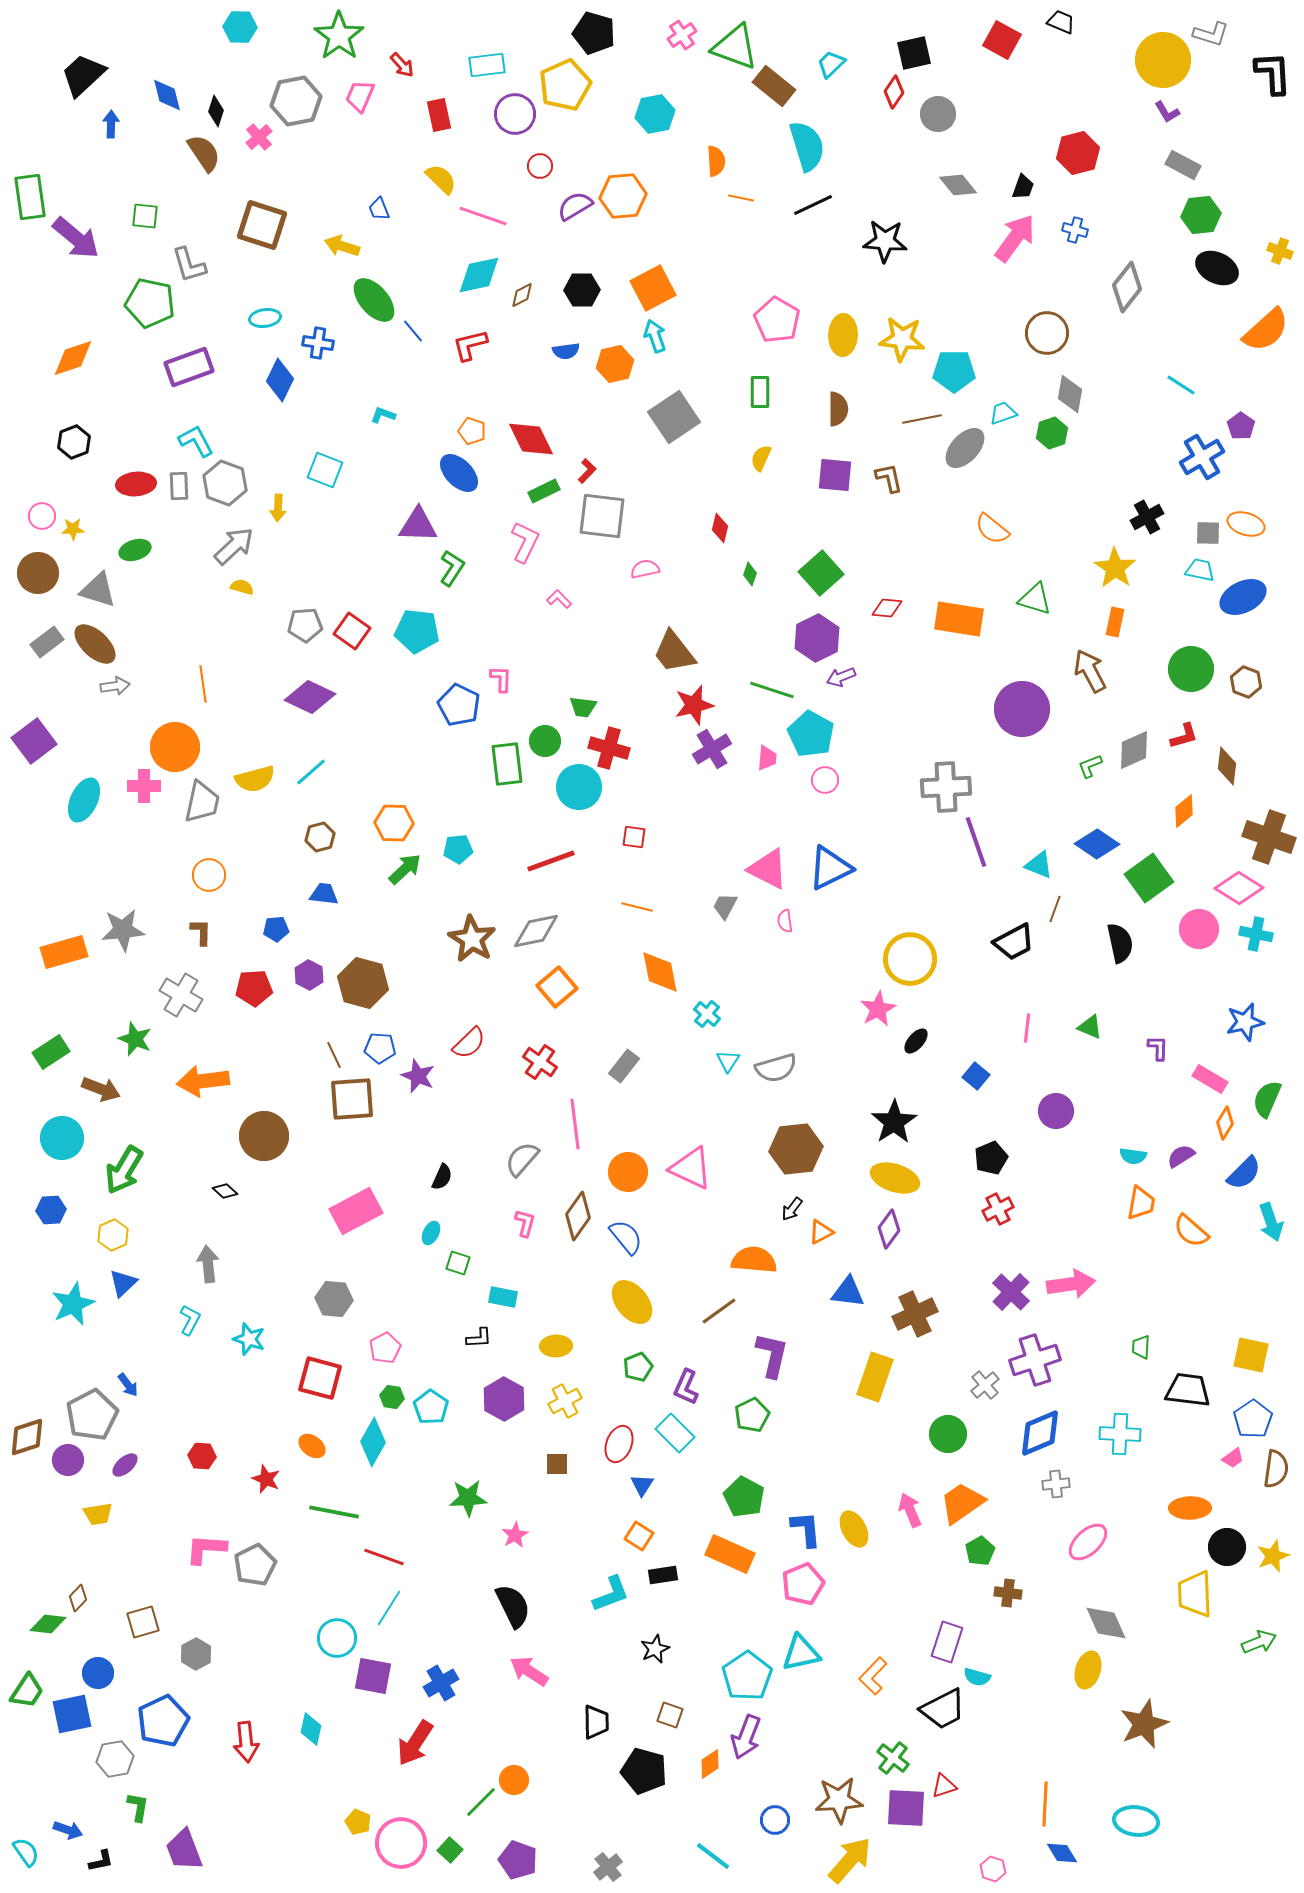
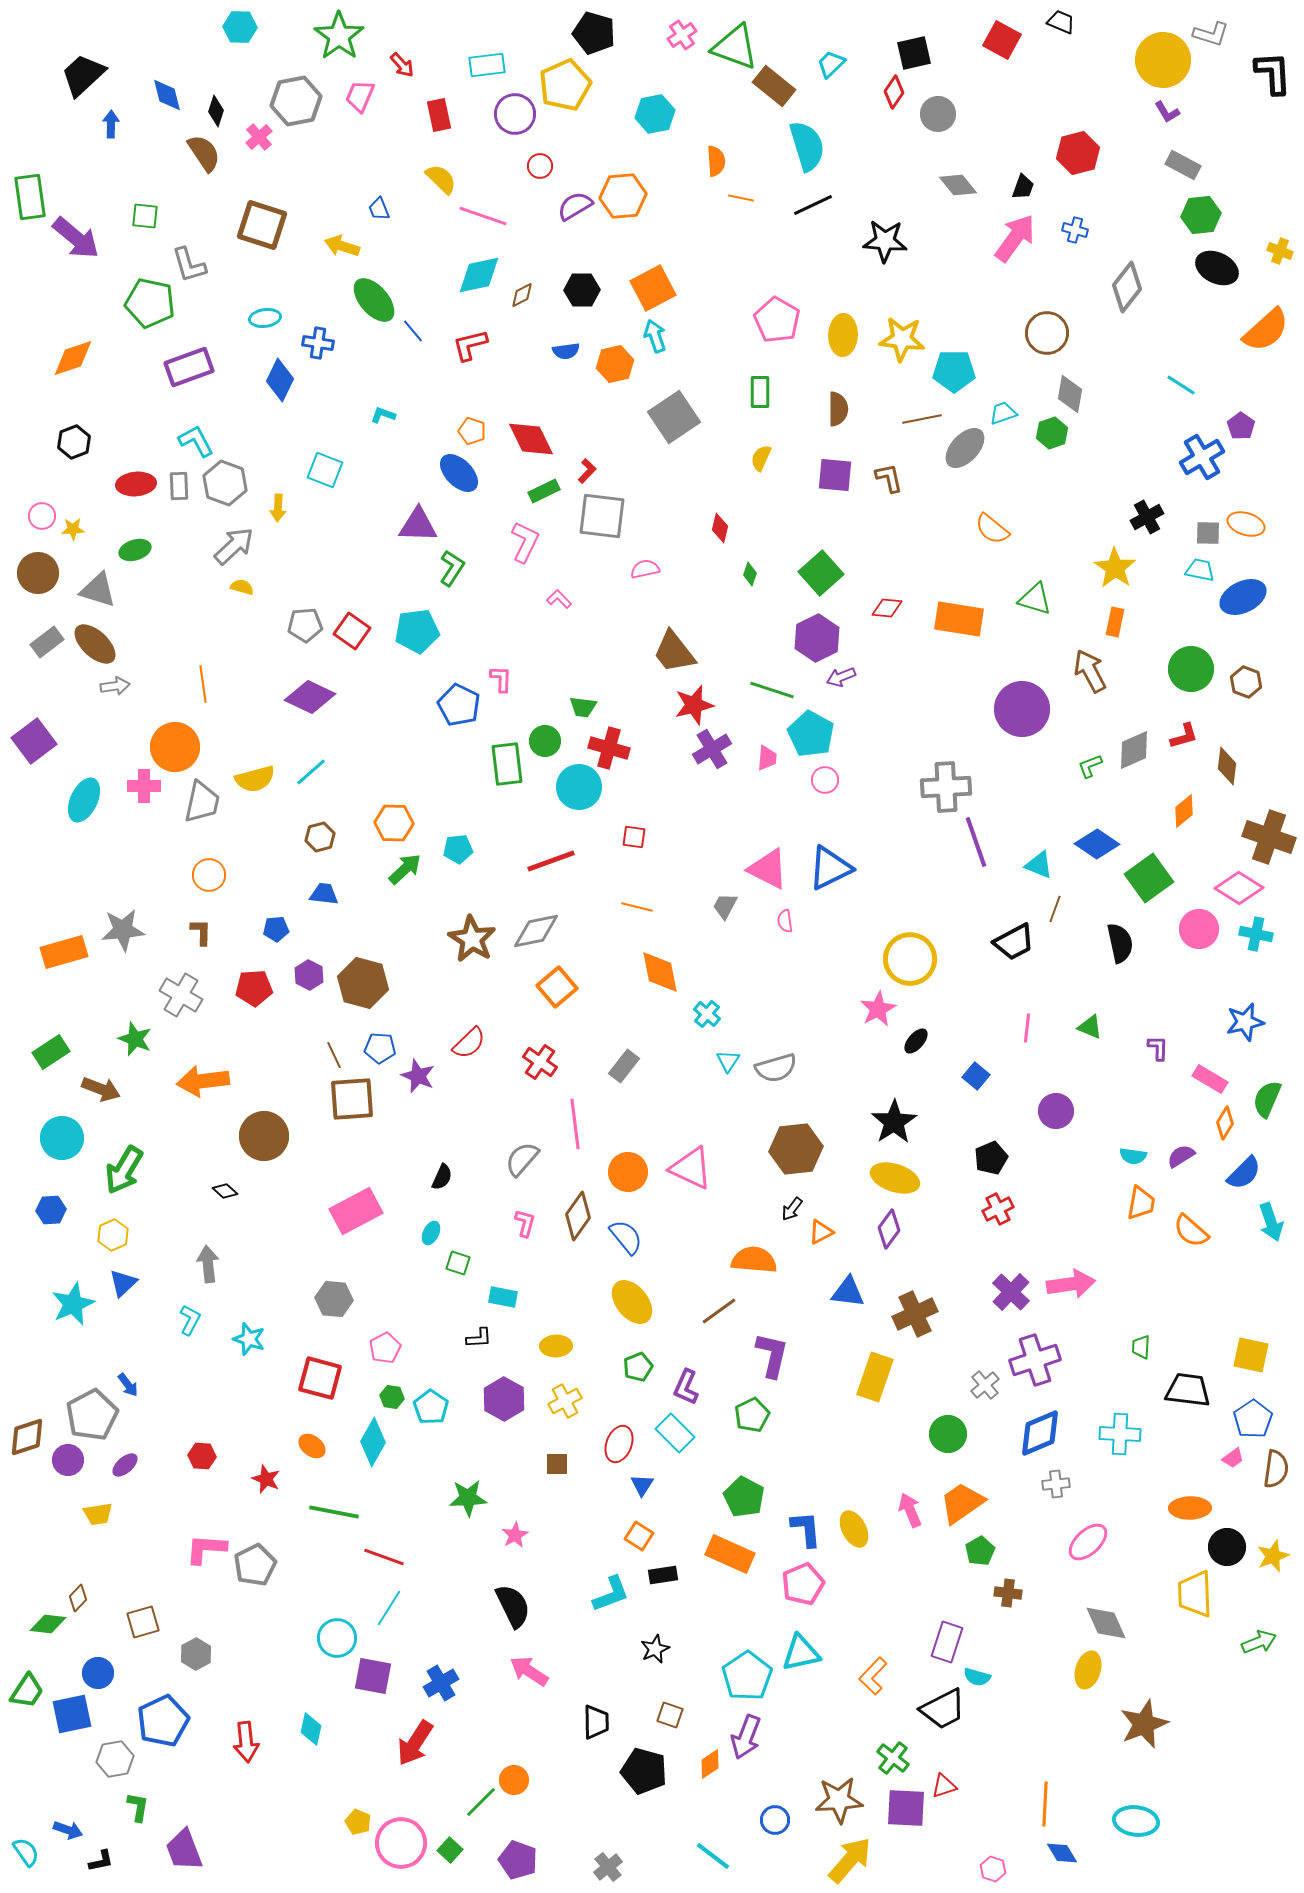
cyan pentagon at (417, 631): rotated 15 degrees counterclockwise
